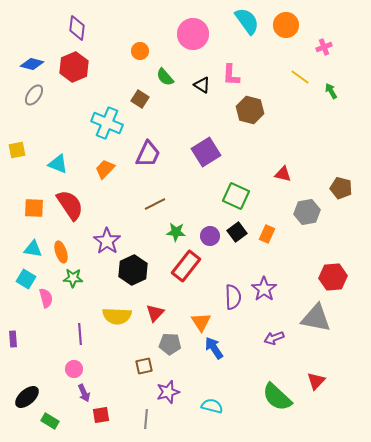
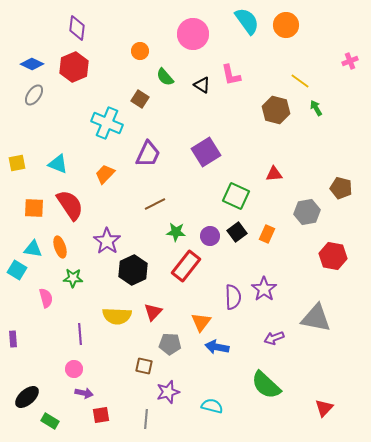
pink cross at (324, 47): moved 26 px right, 14 px down
blue diamond at (32, 64): rotated 10 degrees clockwise
pink L-shape at (231, 75): rotated 15 degrees counterclockwise
yellow line at (300, 77): moved 4 px down
green arrow at (331, 91): moved 15 px left, 17 px down
brown hexagon at (250, 110): moved 26 px right
yellow square at (17, 150): moved 13 px down
orange trapezoid at (105, 169): moved 5 px down
red triangle at (283, 174): moved 9 px left; rotated 18 degrees counterclockwise
orange ellipse at (61, 252): moved 1 px left, 5 px up
red hexagon at (333, 277): moved 21 px up; rotated 16 degrees clockwise
cyan square at (26, 279): moved 9 px left, 9 px up
red triangle at (155, 313): moved 2 px left, 1 px up
orange triangle at (201, 322): rotated 10 degrees clockwise
blue arrow at (214, 348): moved 3 px right, 1 px up; rotated 45 degrees counterclockwise
brown square at (144, 366): rotated 24 degrees clockwise
red triangle at (316, 381): moved 8 px right, 27 px down
purple arrow at (84, 393): rotated 54 degrees counterclockwise
green semicircle at (277, 397): moved 11 px left, 12 px up
